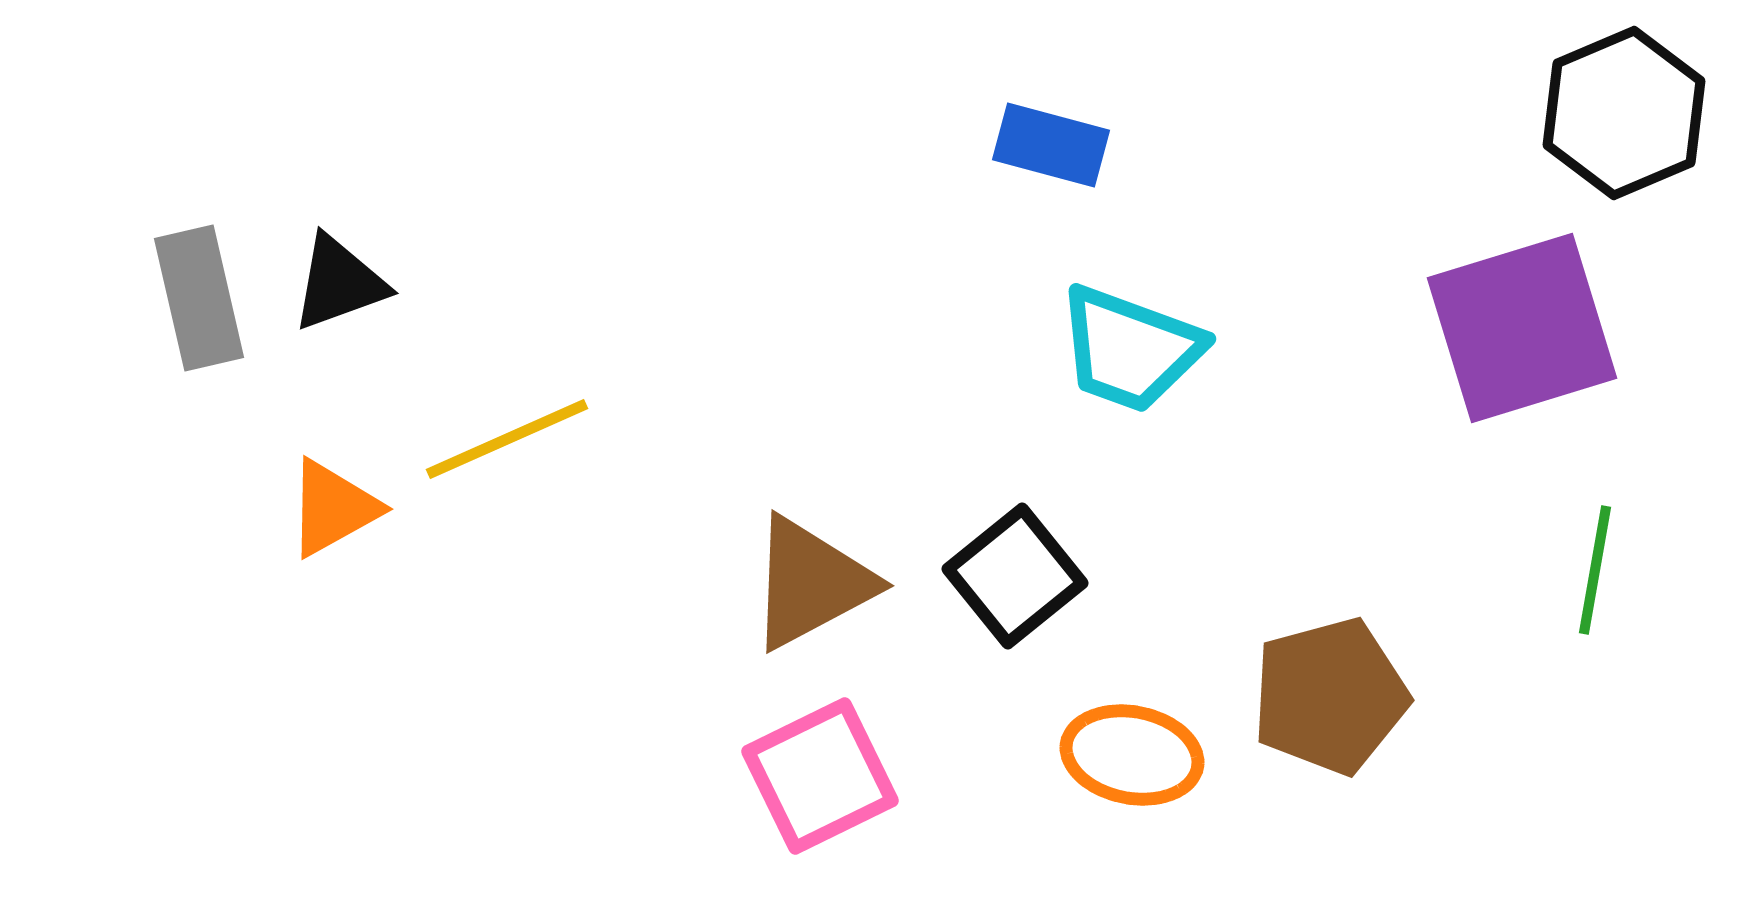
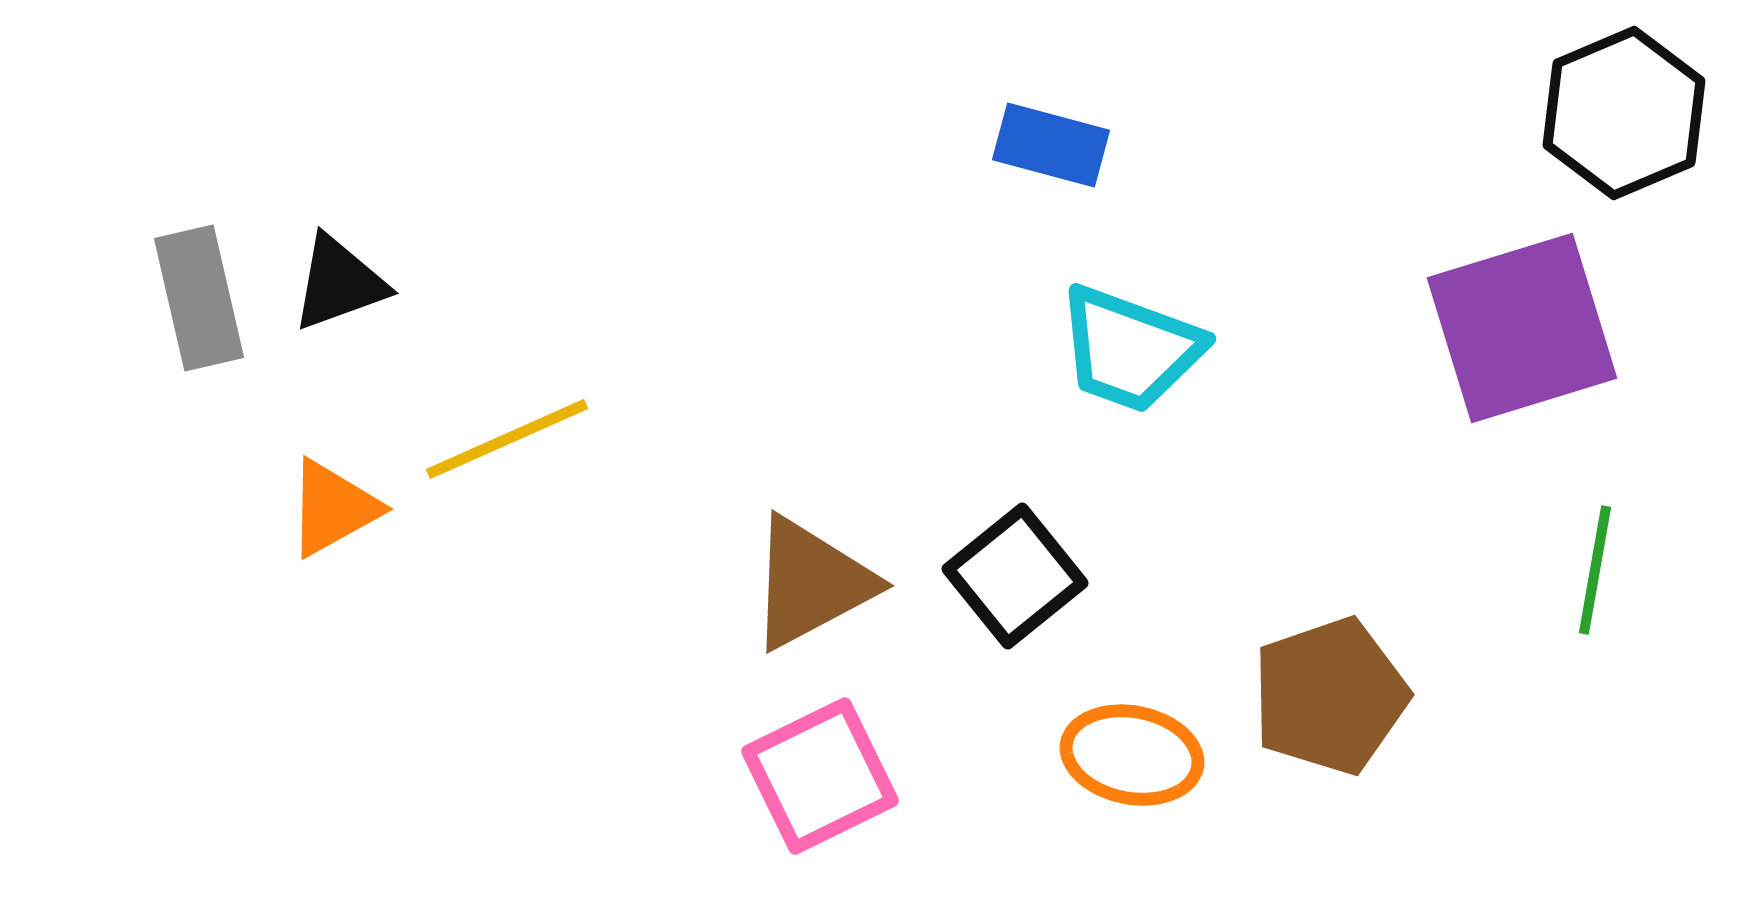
brown pentagon: rotated 4 degrees counterclockwise
